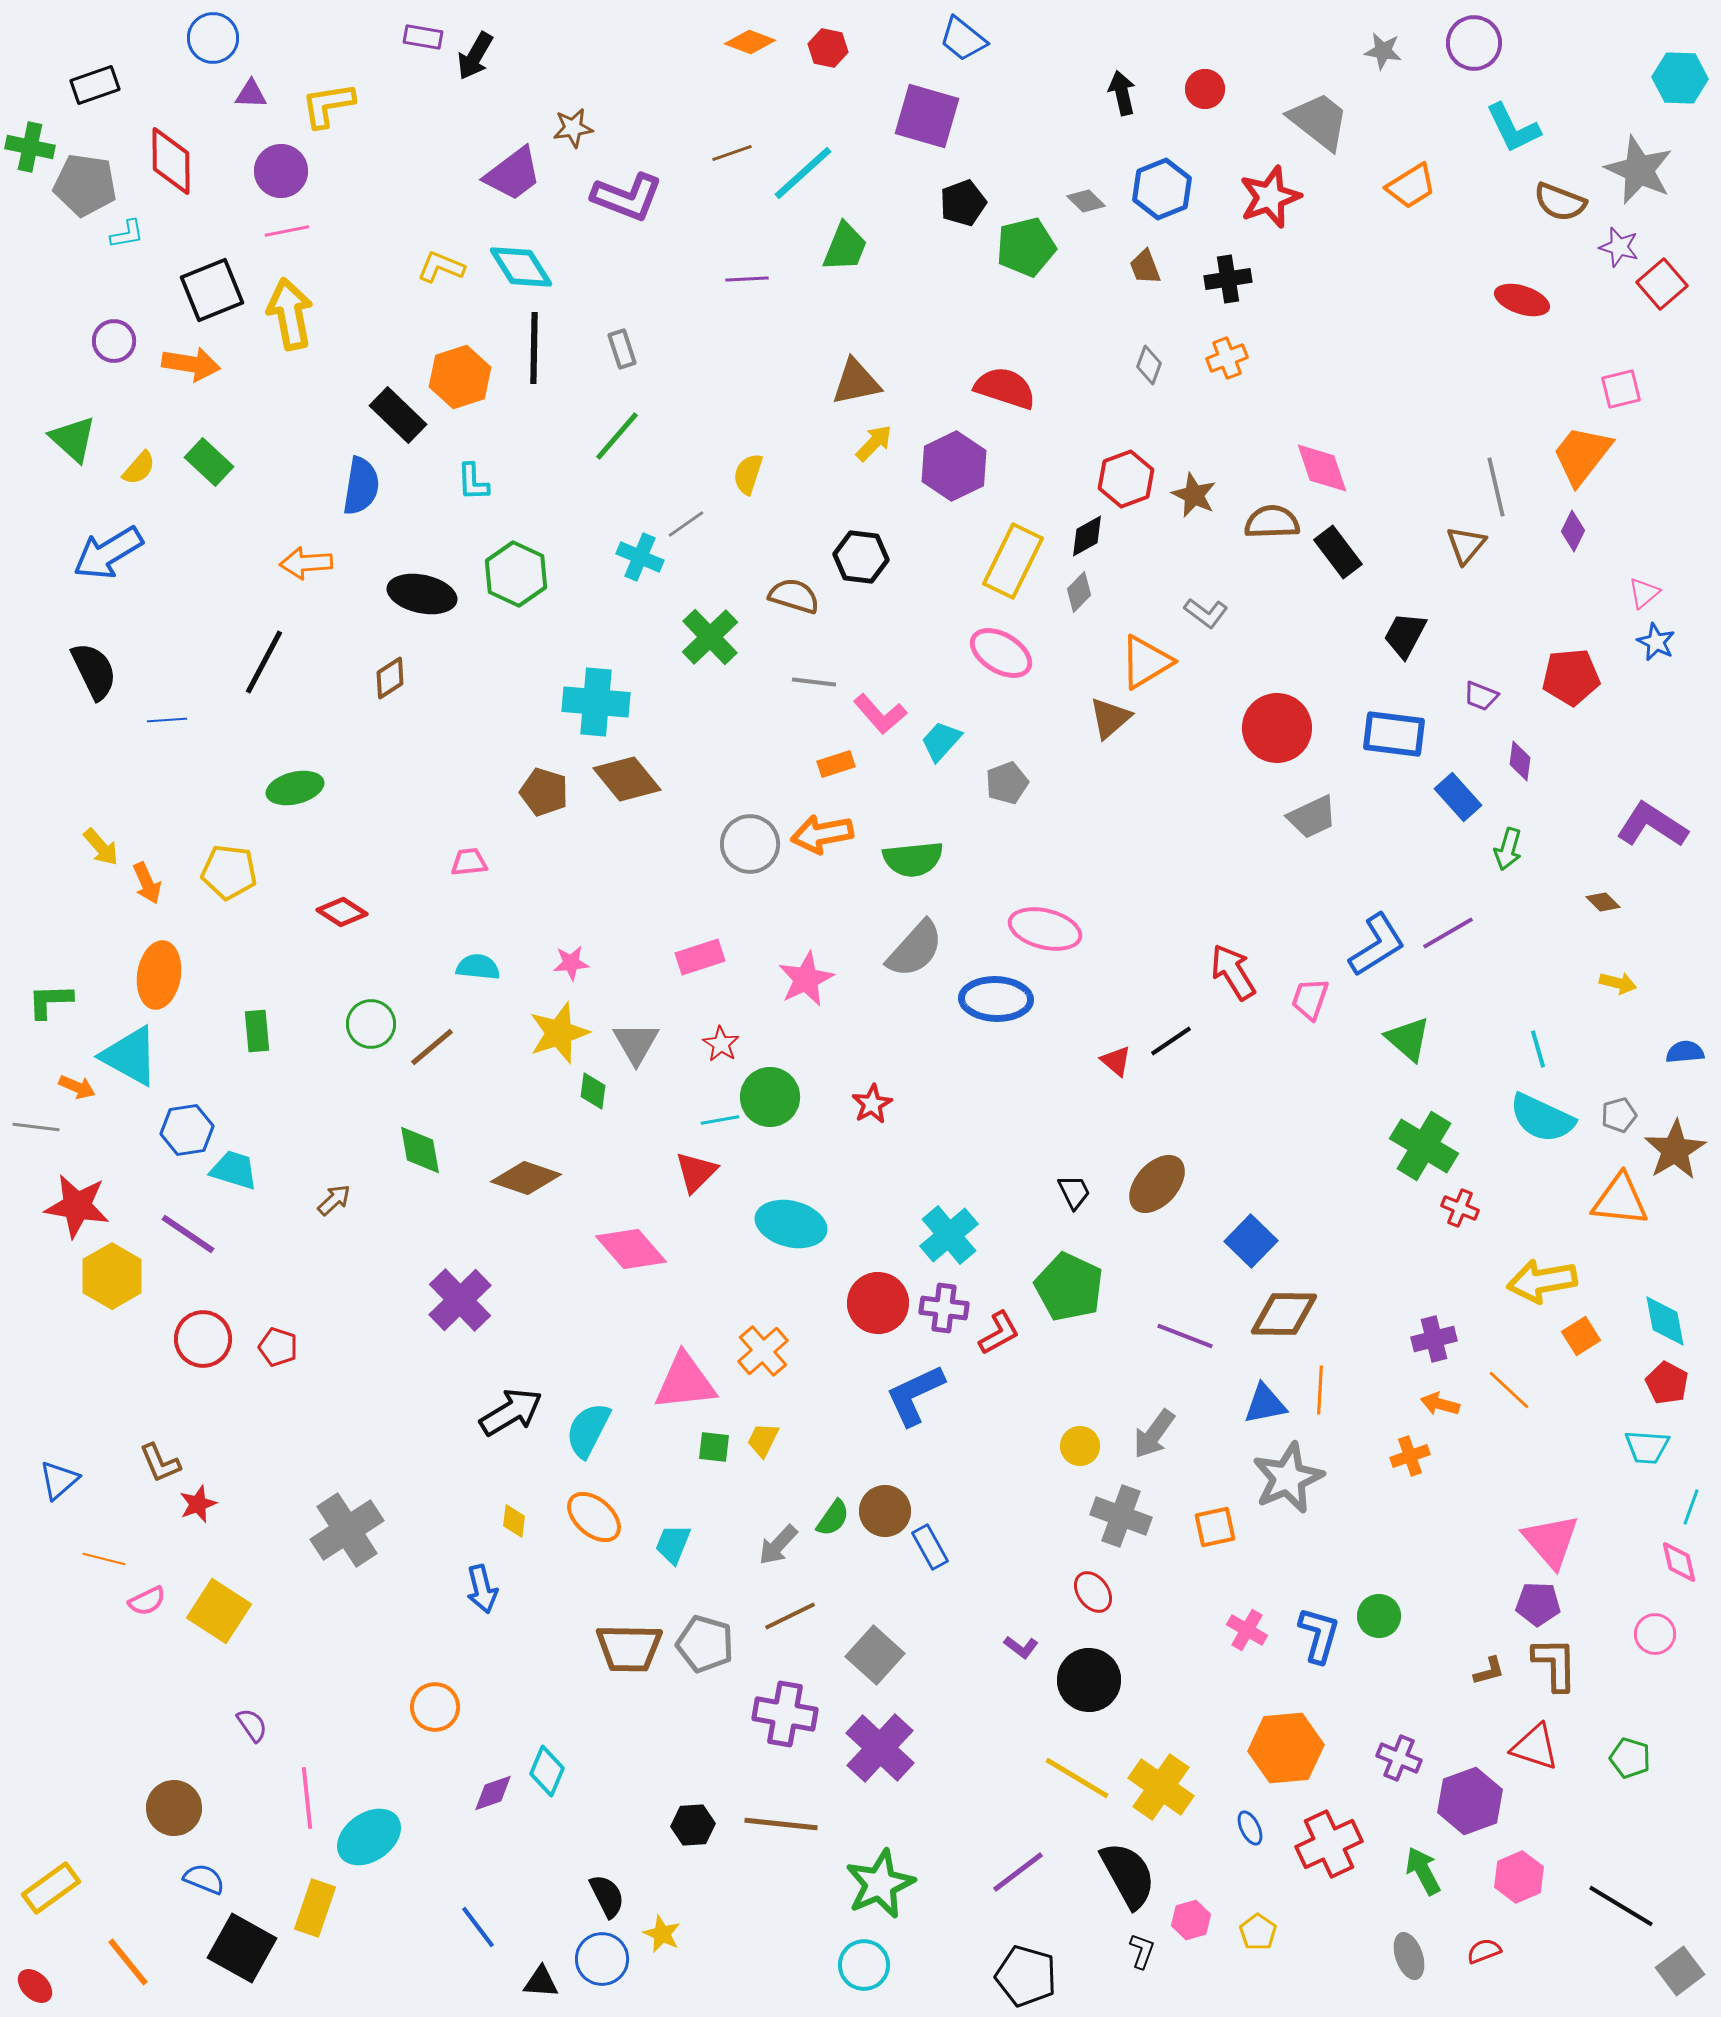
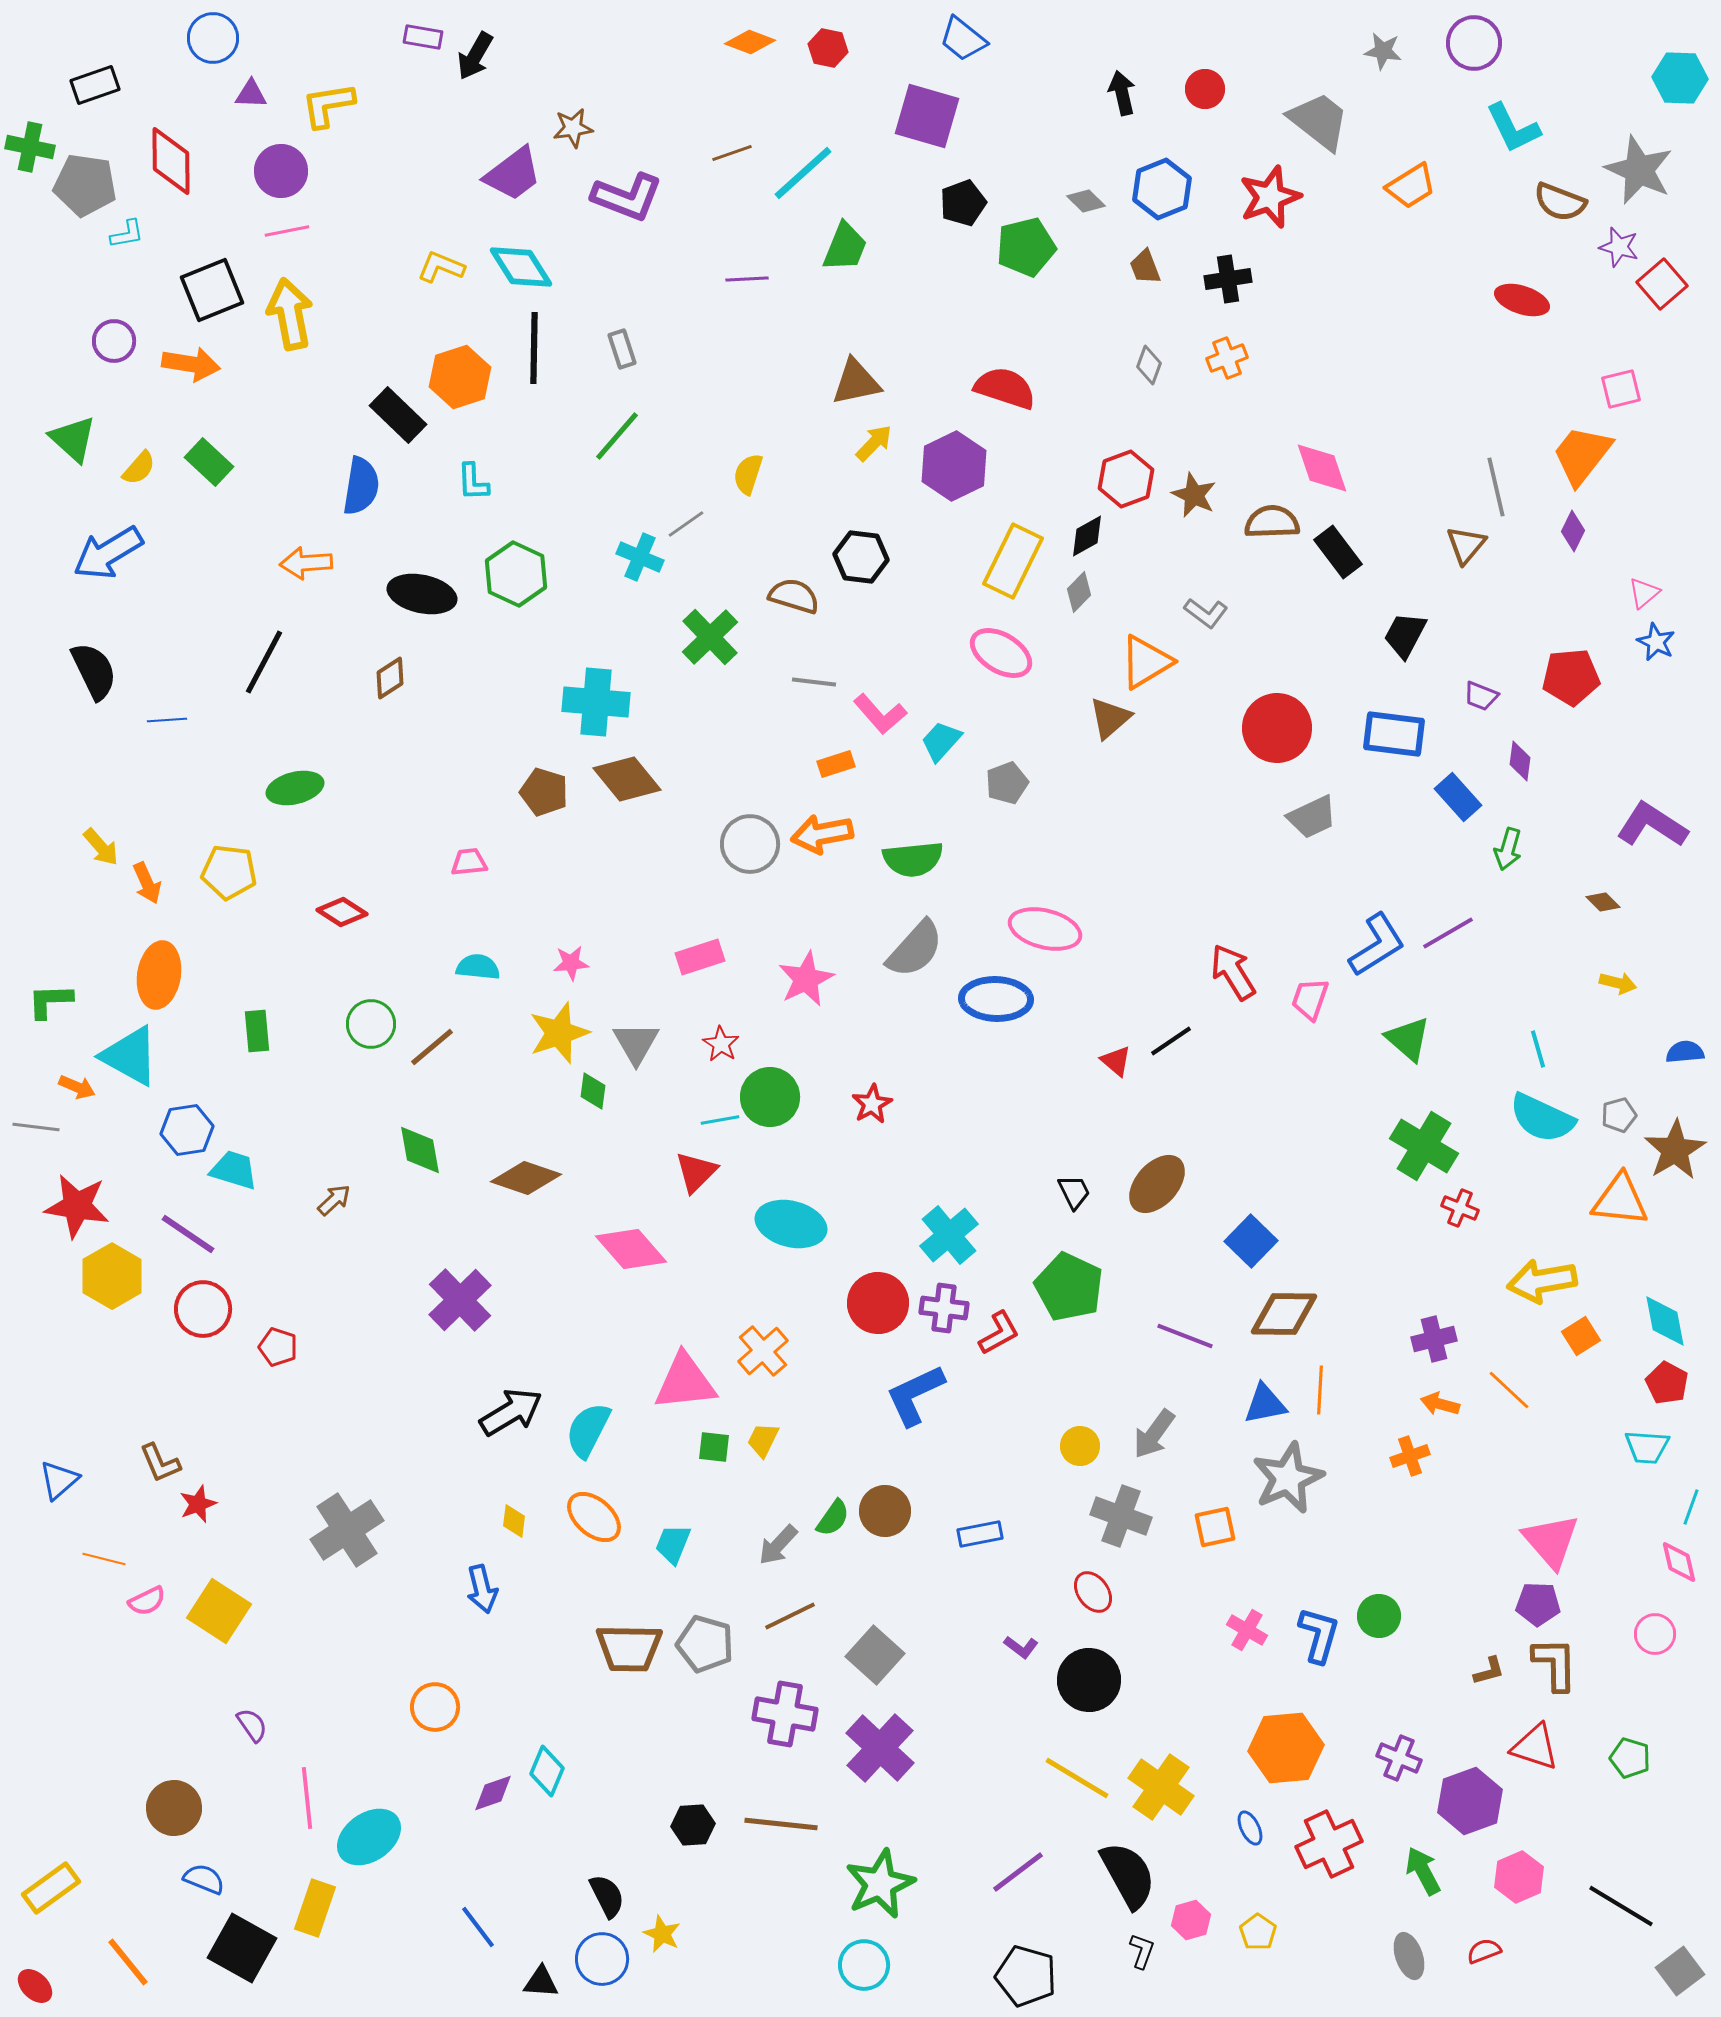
red circle at (203, 1339): moved 30 px up
blue rectangle at (930, 1547): moved 50 px right, 13 px up; rotated 72 degrees counterclockwise
